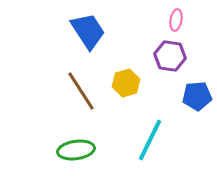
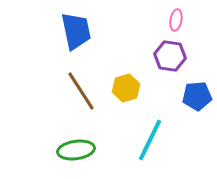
blue trapezoid: moved 12 px left; rotated 21 degrees clockwise
yellow hexagon: moved 5 px down
